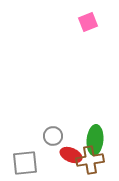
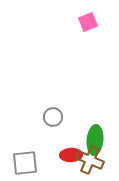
gray circle: moved 19 px up
red ellipse: rotated 25 degrees counterclockwise
brown cross: rotated 32 degrees clockwise
